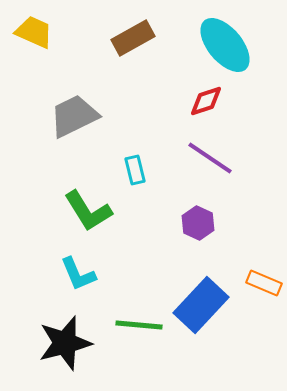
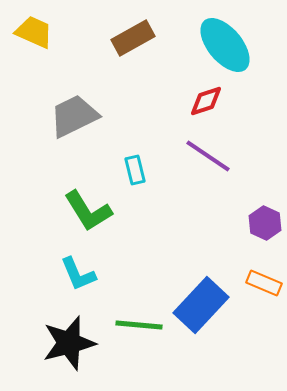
purple line: moved 2 px left, 2 px up
purple hexagon: moved 67 px right
black star: moved 4 px right
